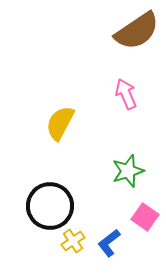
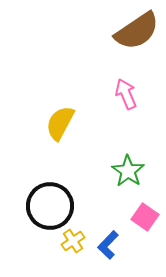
green star: rotated 20 degrees counterclockwise
blue L-shape: moved 1 px left, 2 px down; rotated 8 degrees counterclockwise
